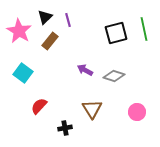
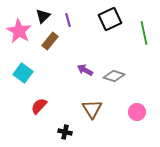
black triangle: moved 2 px left, 1 px up
green line: moved 4 px down
black square: moved 6 px left, 14 px up; rotated 10 degrees counterclockwise
black cross: moved 4 px down; rotated 24 degrees clockwise
